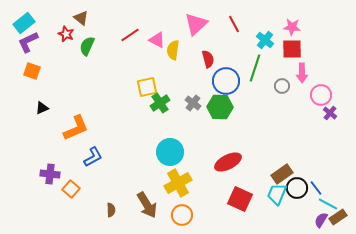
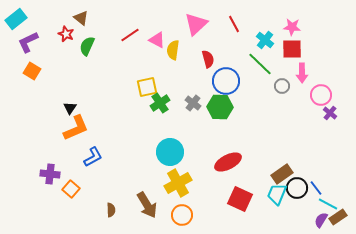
cyan rectangle at (24, 23): moved 8 px left, 4 px up
green line at (255, 68): moved 5 px right, 4 px up; rotated 64 degrees counterclockwise
orange square at (32, 71): rotated 12 degrees clockwise
black triangle at (42, 108): moved 28 px right; rotated 32 degrees counterclockwise
